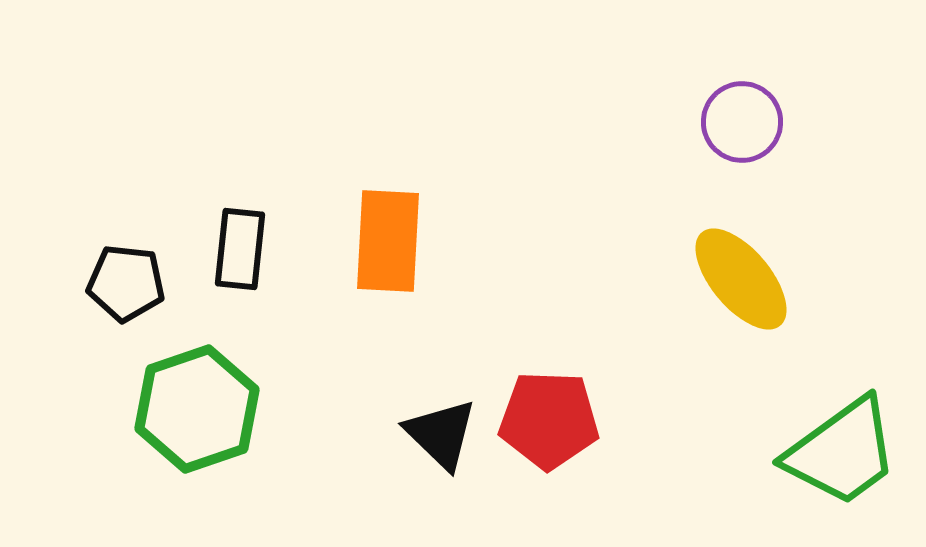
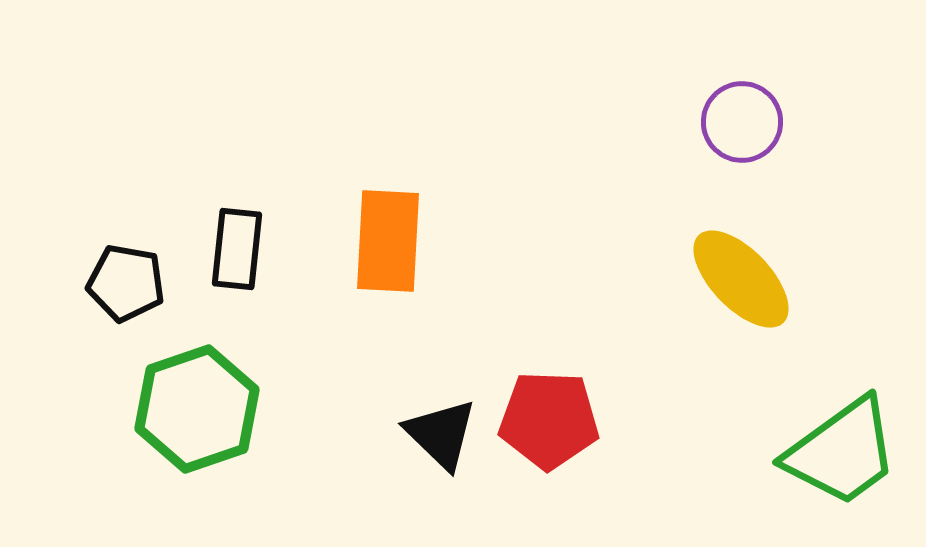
black rectangle: moved 3 px left
yellow ellipse: rotated 4 degrees counterclockwise
black pentagon: rotated 4 degrees clockwise
